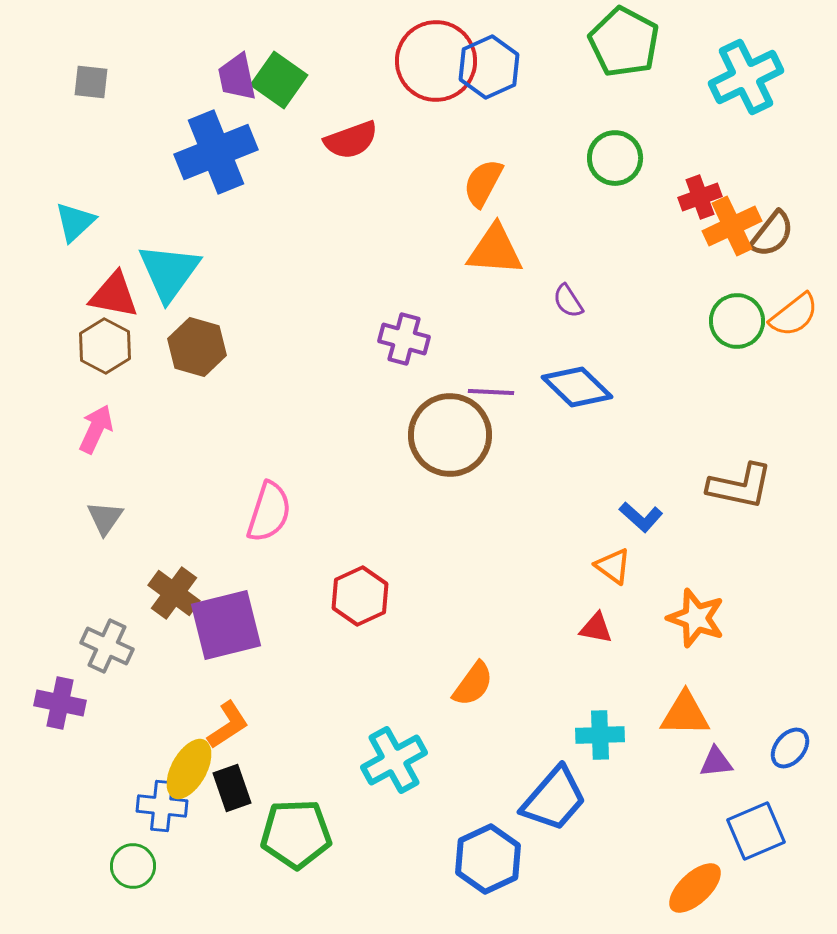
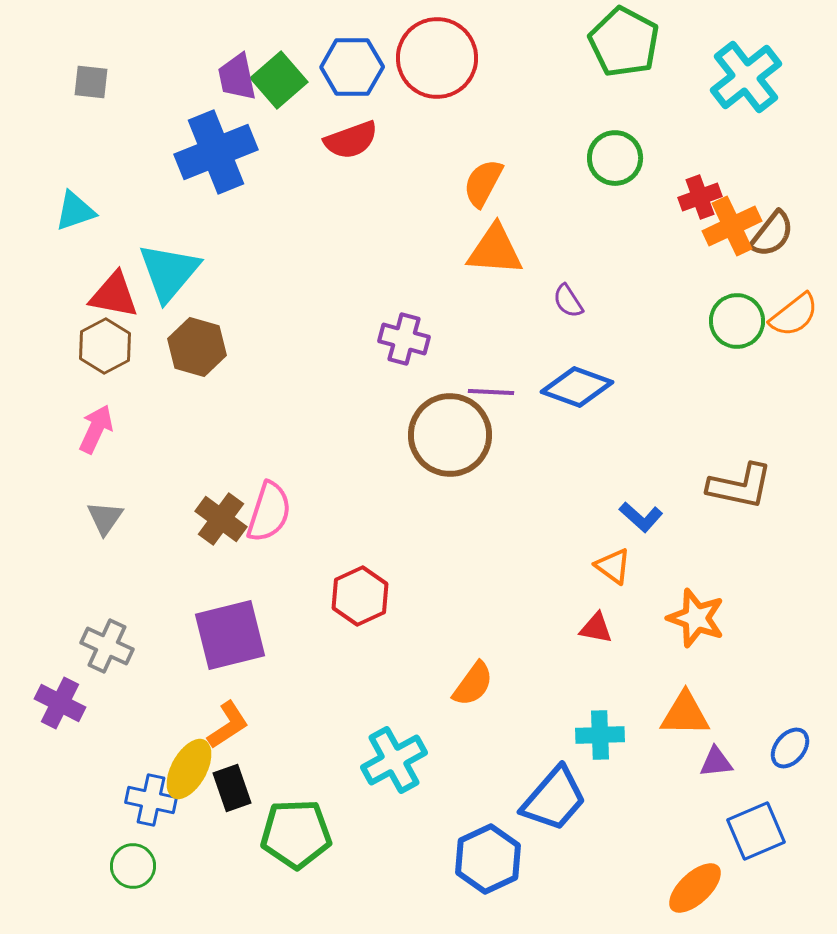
red circle at (436, 61): moved 1 px right, 3 px up
blue hexagon at (489, 67): moved 137 px left; rotated 24 degrees clockwise
cyan cross at (746, 77): rotated 12 degrees counterclockwise
green square at (279, 80): rotated 14 degrees clockwise
cyan triangle at (75, 222): moved 11 px up; rotated 24 degrees clockwise
cyan triangle at (169, 272): rotated 4 degrees clockwise
brown hexagon at (105, 346): rotated 4 degrees clockwise
blue diamond at (577, 387): rotated 24 degrees counterclockwise
brown cross at (174, 593): moved 47 px right, 74 px up
purple square at (226, 625): moved 4 px right, 10 px down
purple cross at (60, 703): rotated 15 degrees clockwise
blue cross at (162, 806): moved 11 px left, 6 px up; rotated 6 degrees clockwise
